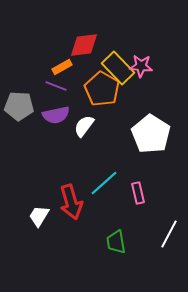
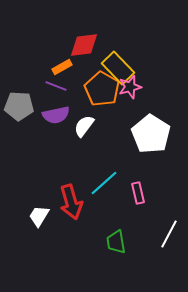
pink star: moved 11 px left, 21 px down; rotated 20 degrees counterclockwise
